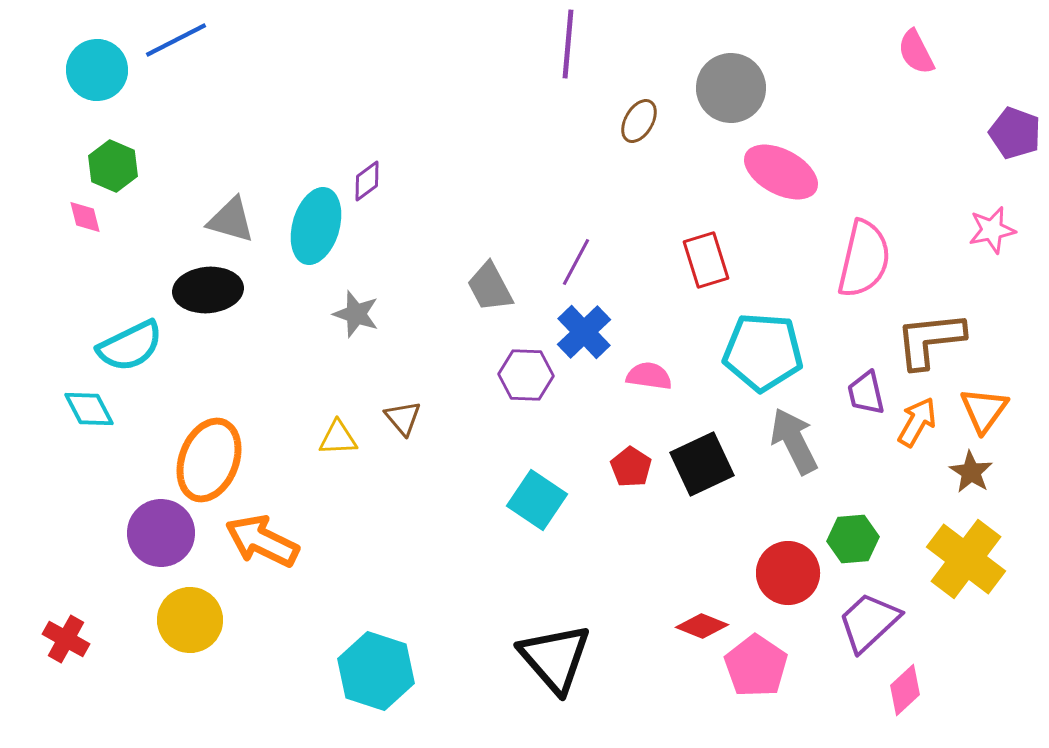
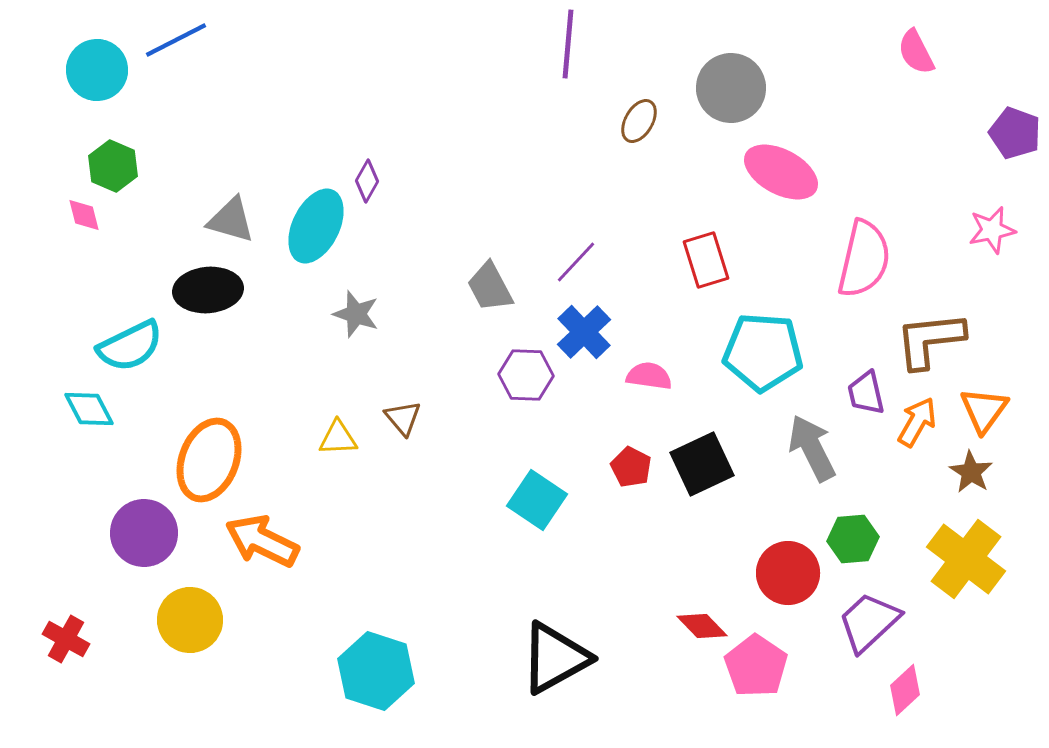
purple diamond at (367, 181): rotated 24 degrees counterclockwise
pink diamond at (85, 217): moved 1 px left, 2 px up
cyan ellipse at (316, 226): rotated 10 degrees clockwise
purple line at (576, 262): rotated 15 degrees clockwise
gray arrow at (794, 441): moved 18 px right, 7 px down
red pentagon at (631, 467): rotated 6 degrees counterclockwise
purple circle at (161, 533): moved 17 px left
red diamond at (702, 626): rotated 24 degrees clockwise
black triangle at (555, 658): rotated 42 degrees clockwise
